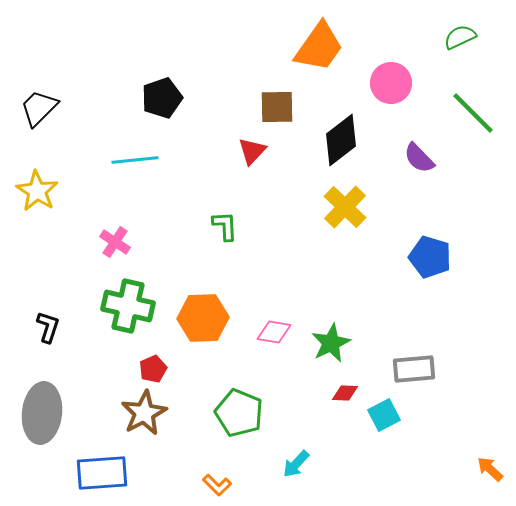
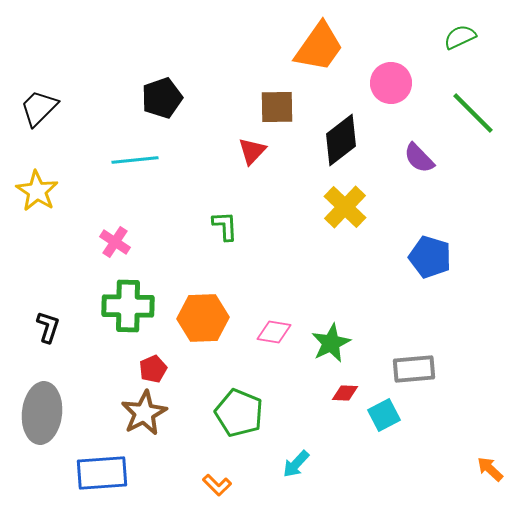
green cross: rotated 12 degrees counterclockwise
